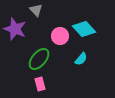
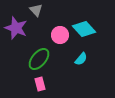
purple star: moved 1 px right, 1 px up
pink circle: moved 1 px up
